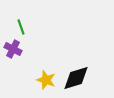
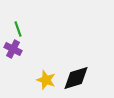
green line: moved 3 px left, 2 px down
